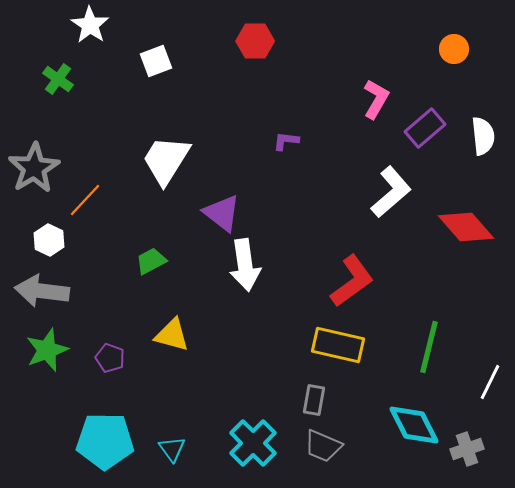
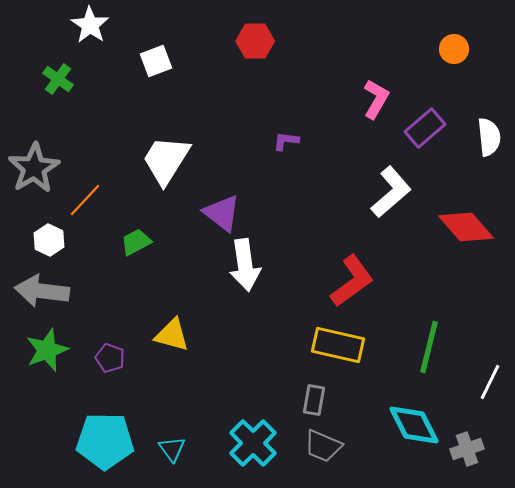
white semicircle: moved 6 px right, 1 px down
green trapezoid: moved 15 px left, 19 px up
